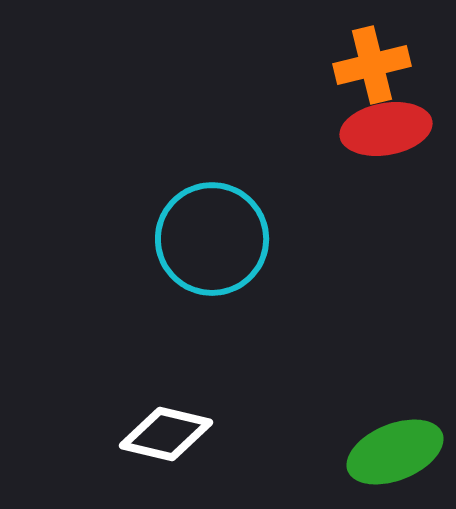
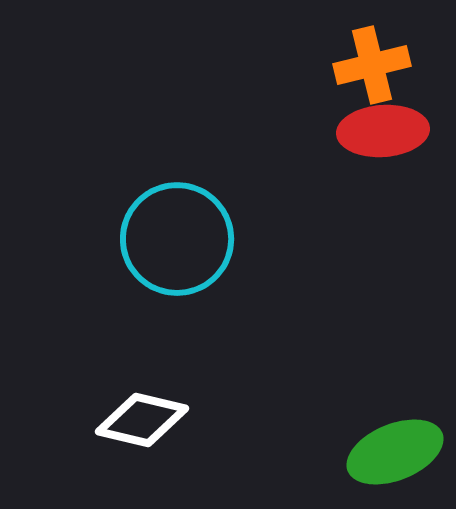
red ellipse: moved 3 px left, 2 px down; rotated 6 degrees clockwise
cyan circle: moved 35 px left
white diamond: moved 24 px left, 14 px up
